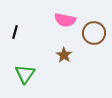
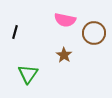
green triangle: moved 3 px right
